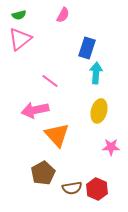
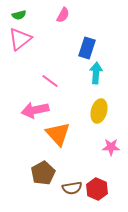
orange triangle: moved 1 px right, 1 px up
